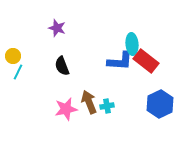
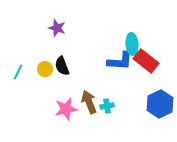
yellow circle: moved 32 px right, 13 px down
